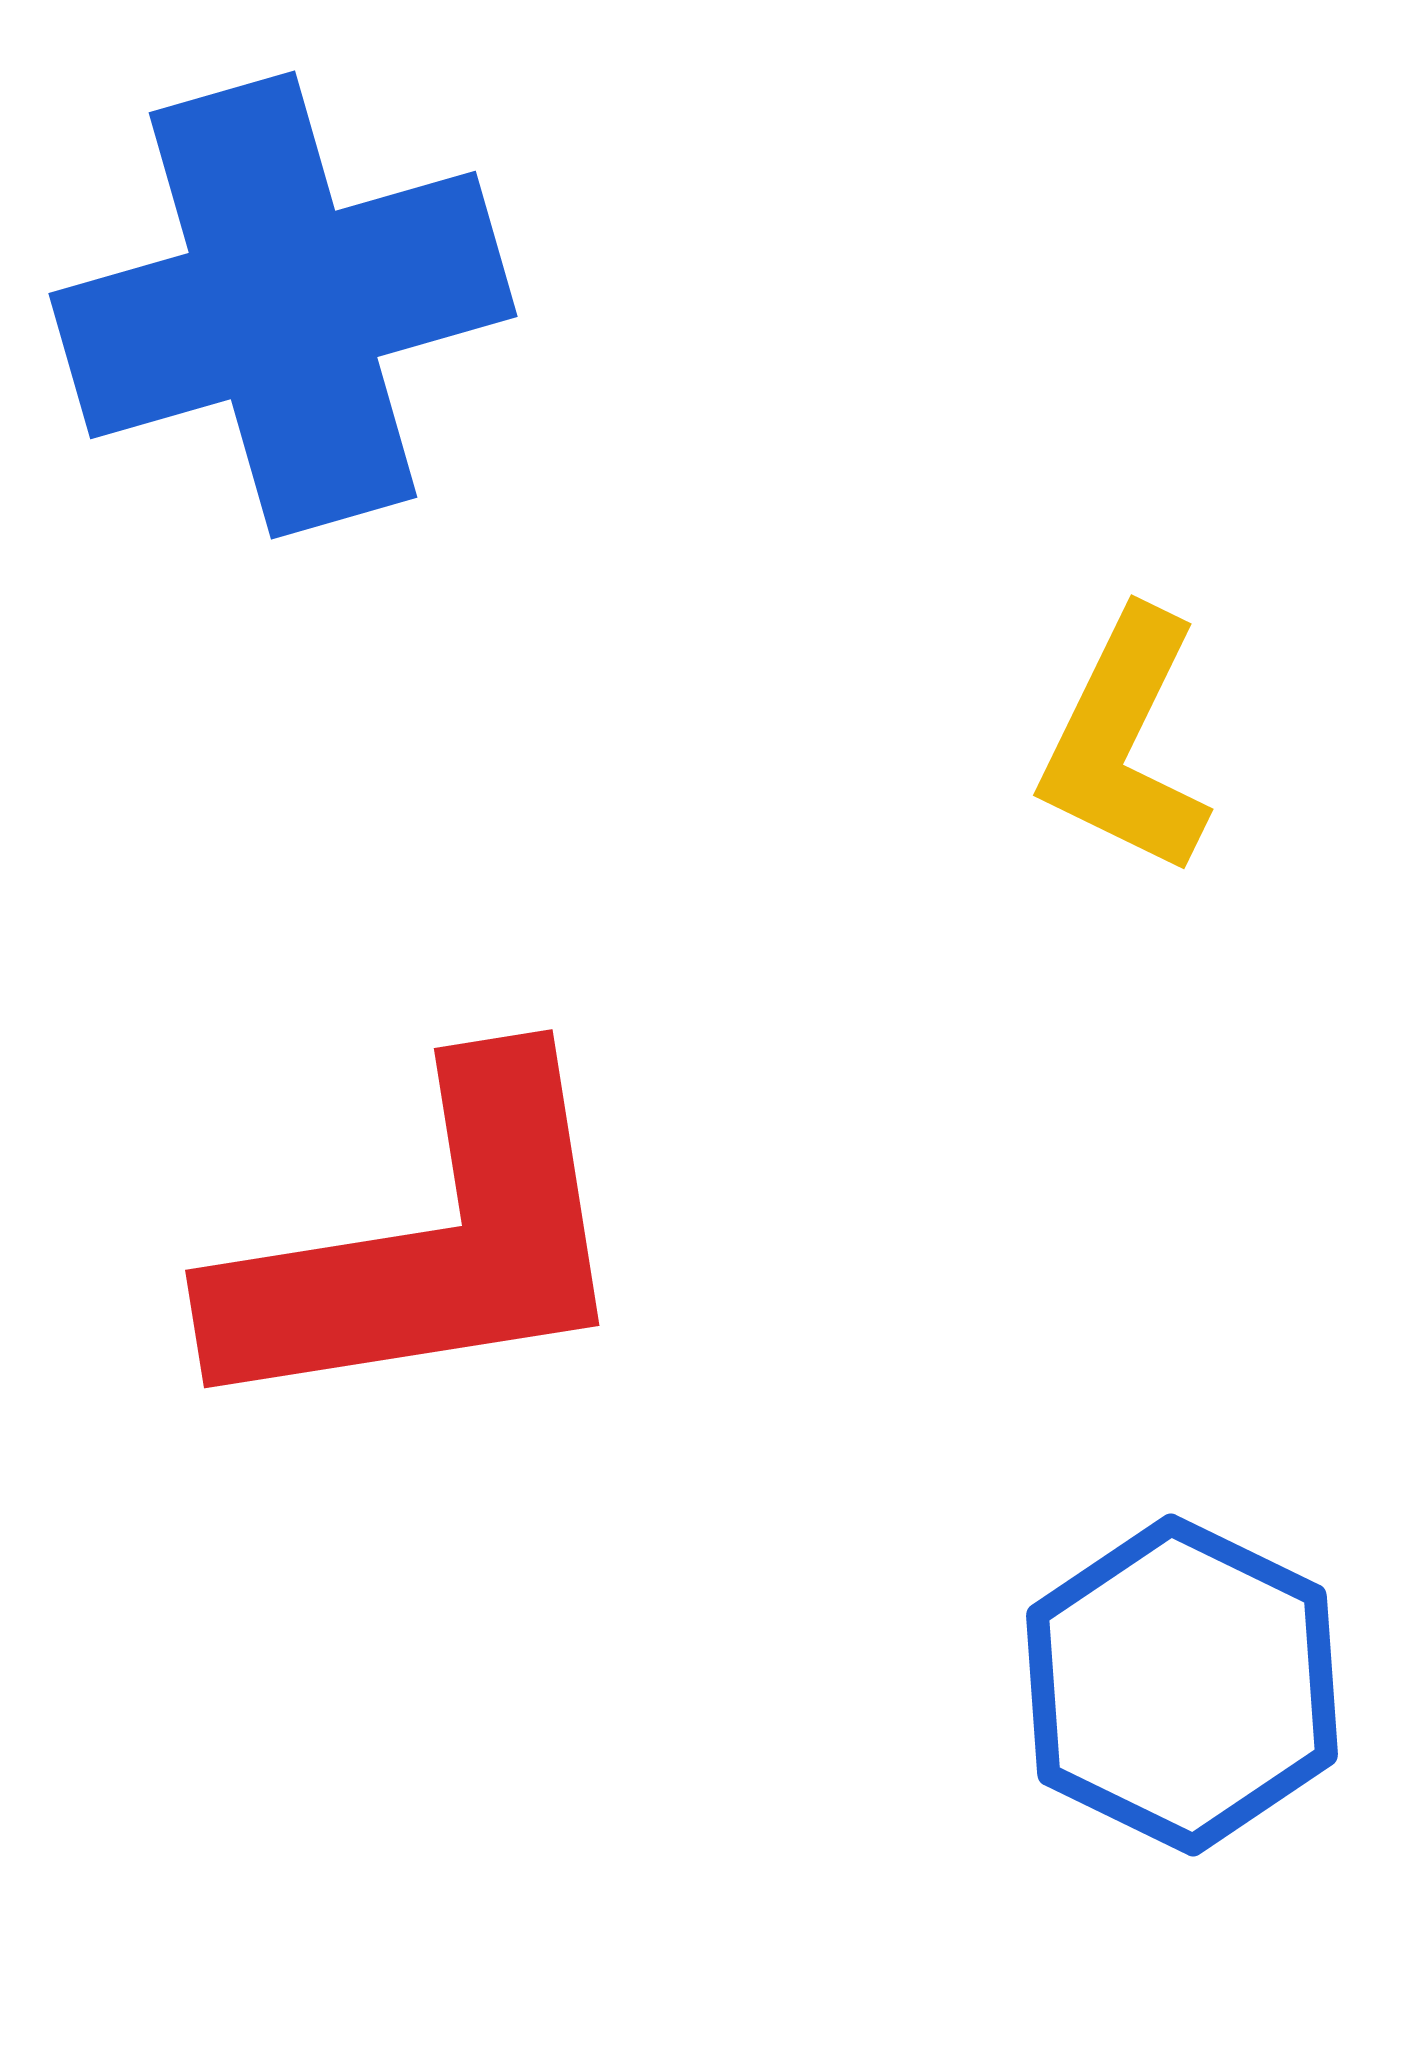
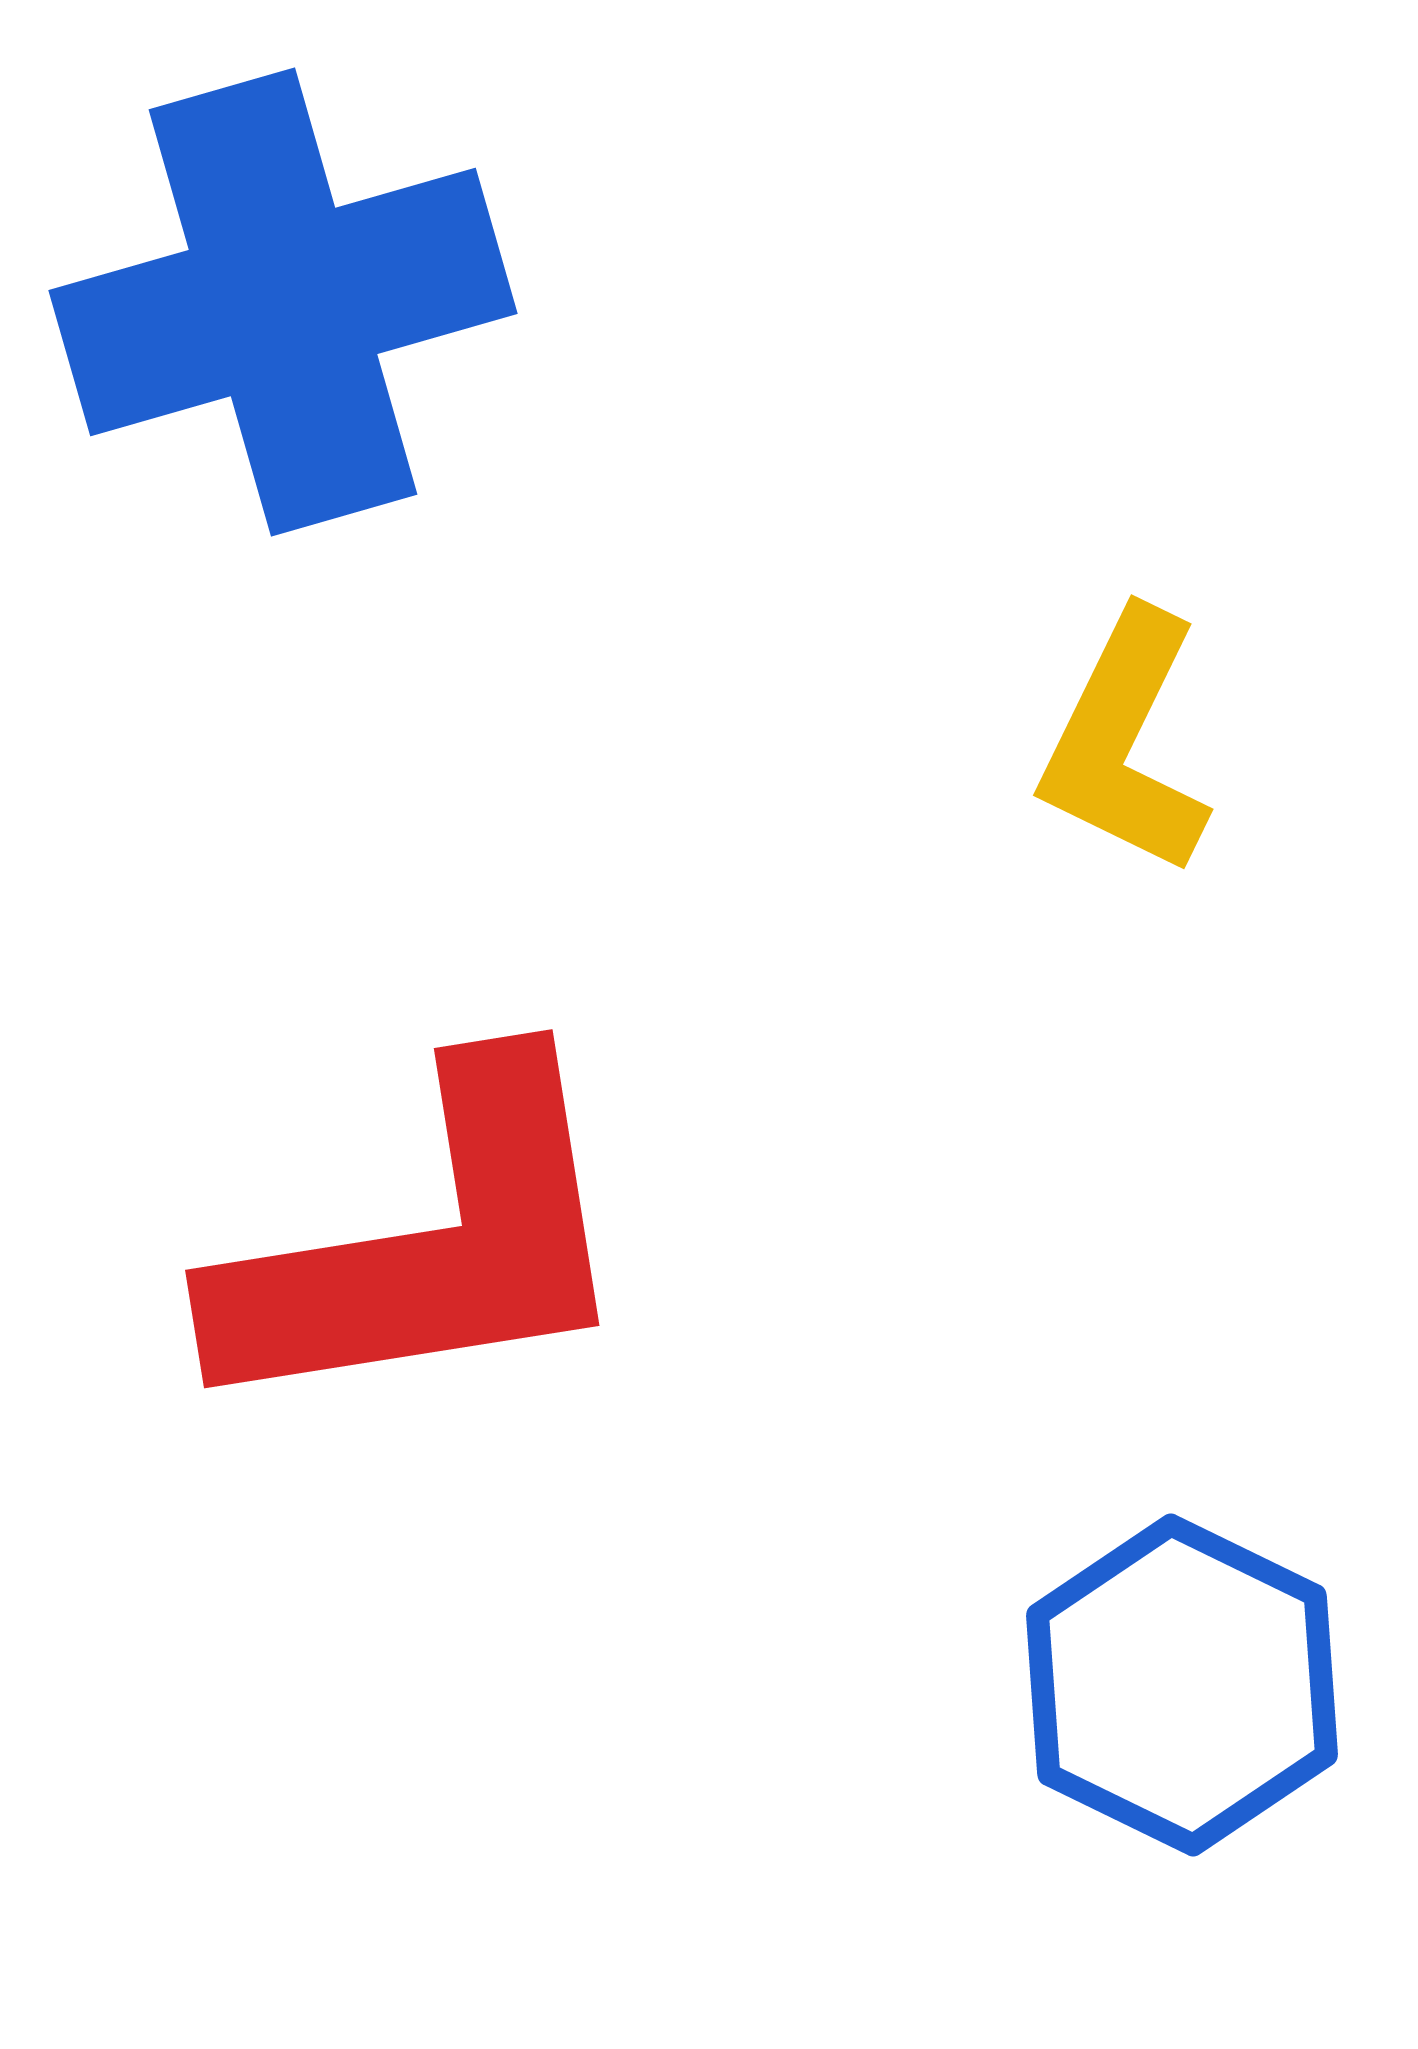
blue cross: moved 3 px up
